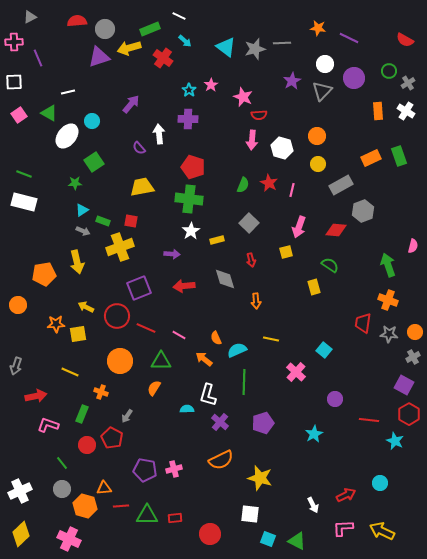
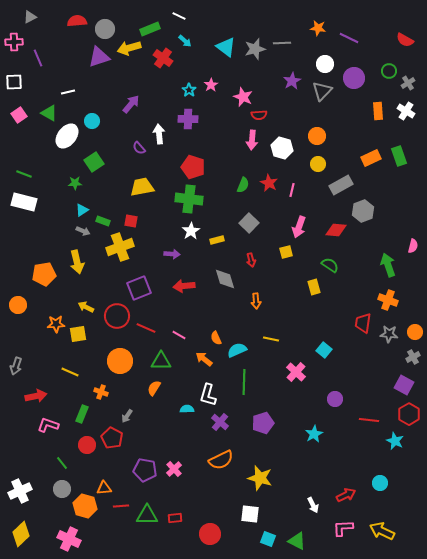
pink cross at (174, 469): rotated 28 degrees counterclockwise
